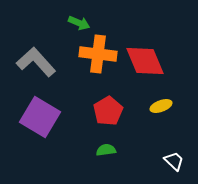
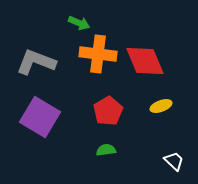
gray L-shape: rotated 27 degrees counterclockwise
